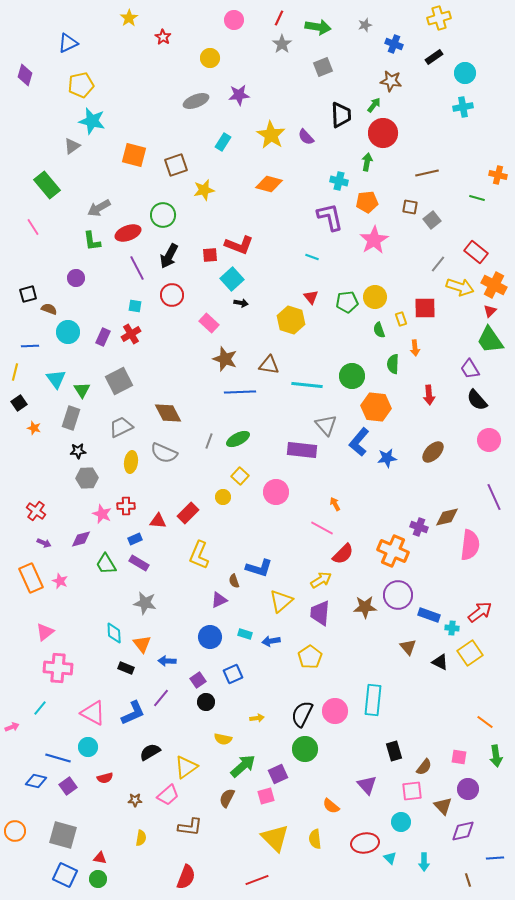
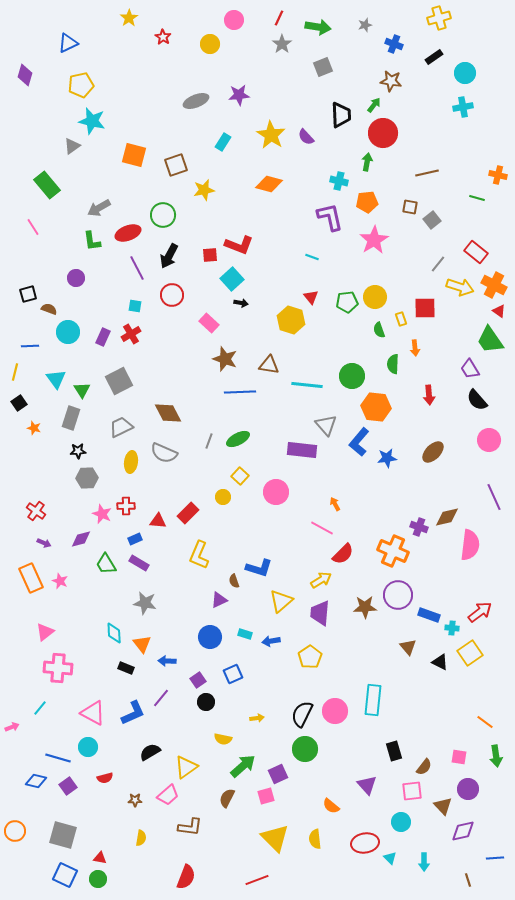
yellow circle at (210, 58): moved 14 px up
red triangle at (490, 311): moved 9 px right; rotated 40 degrees counterclockwise
